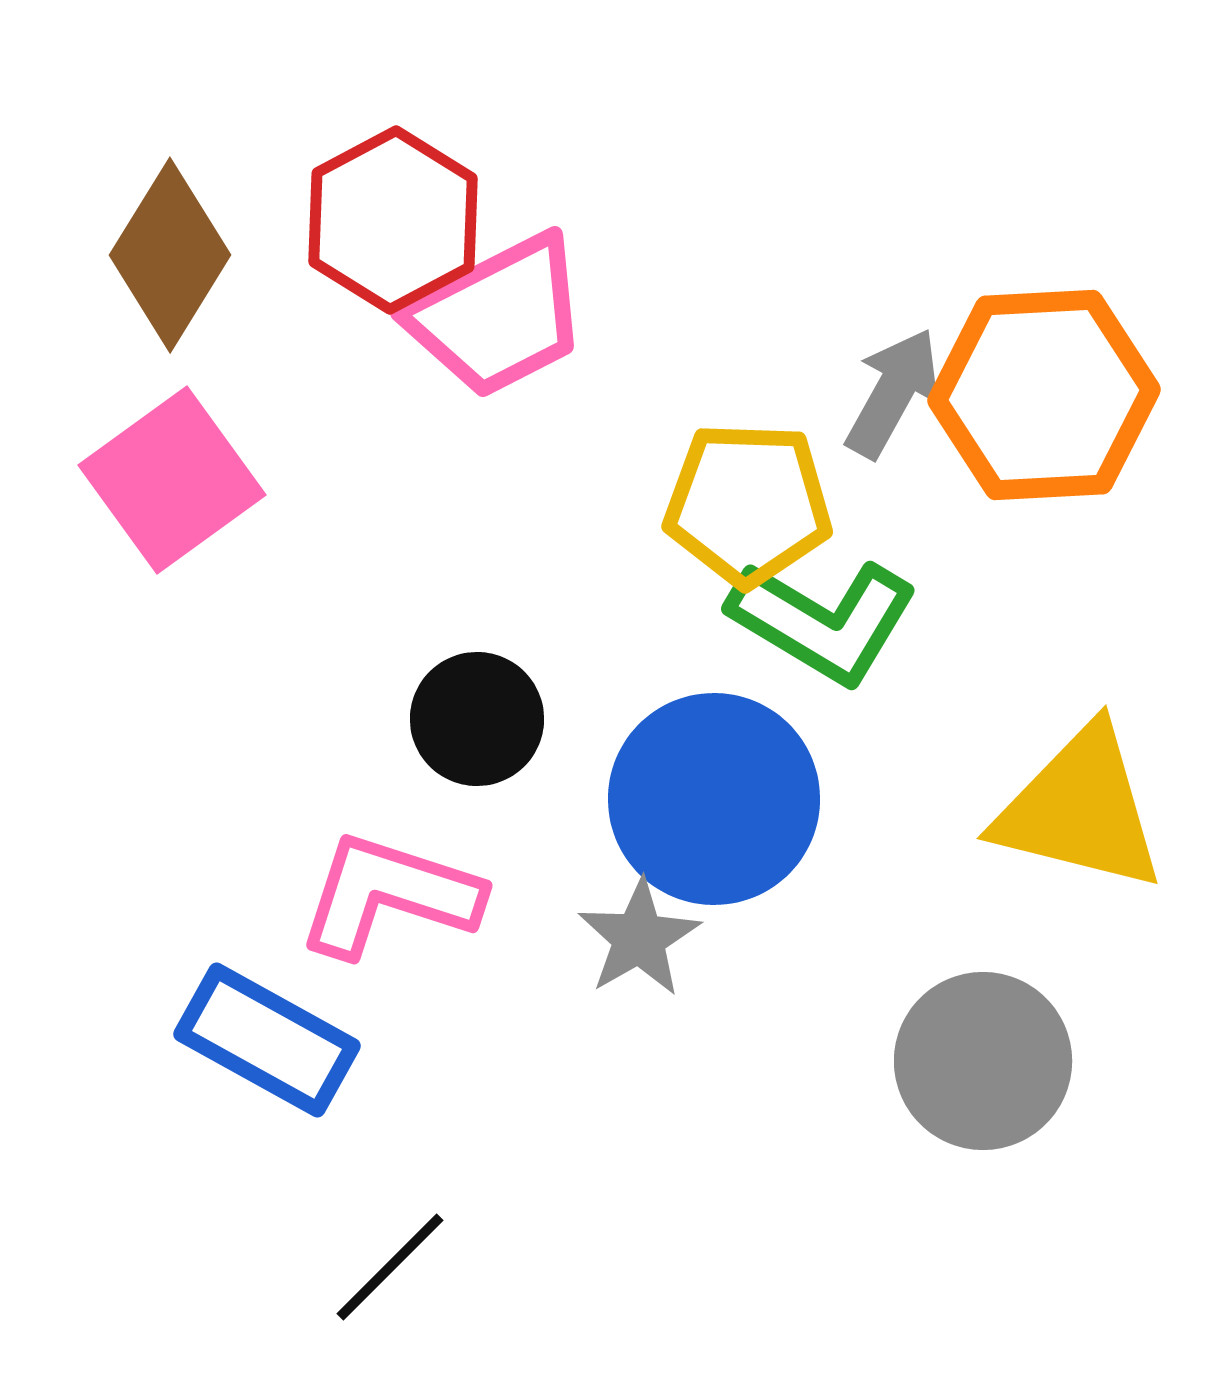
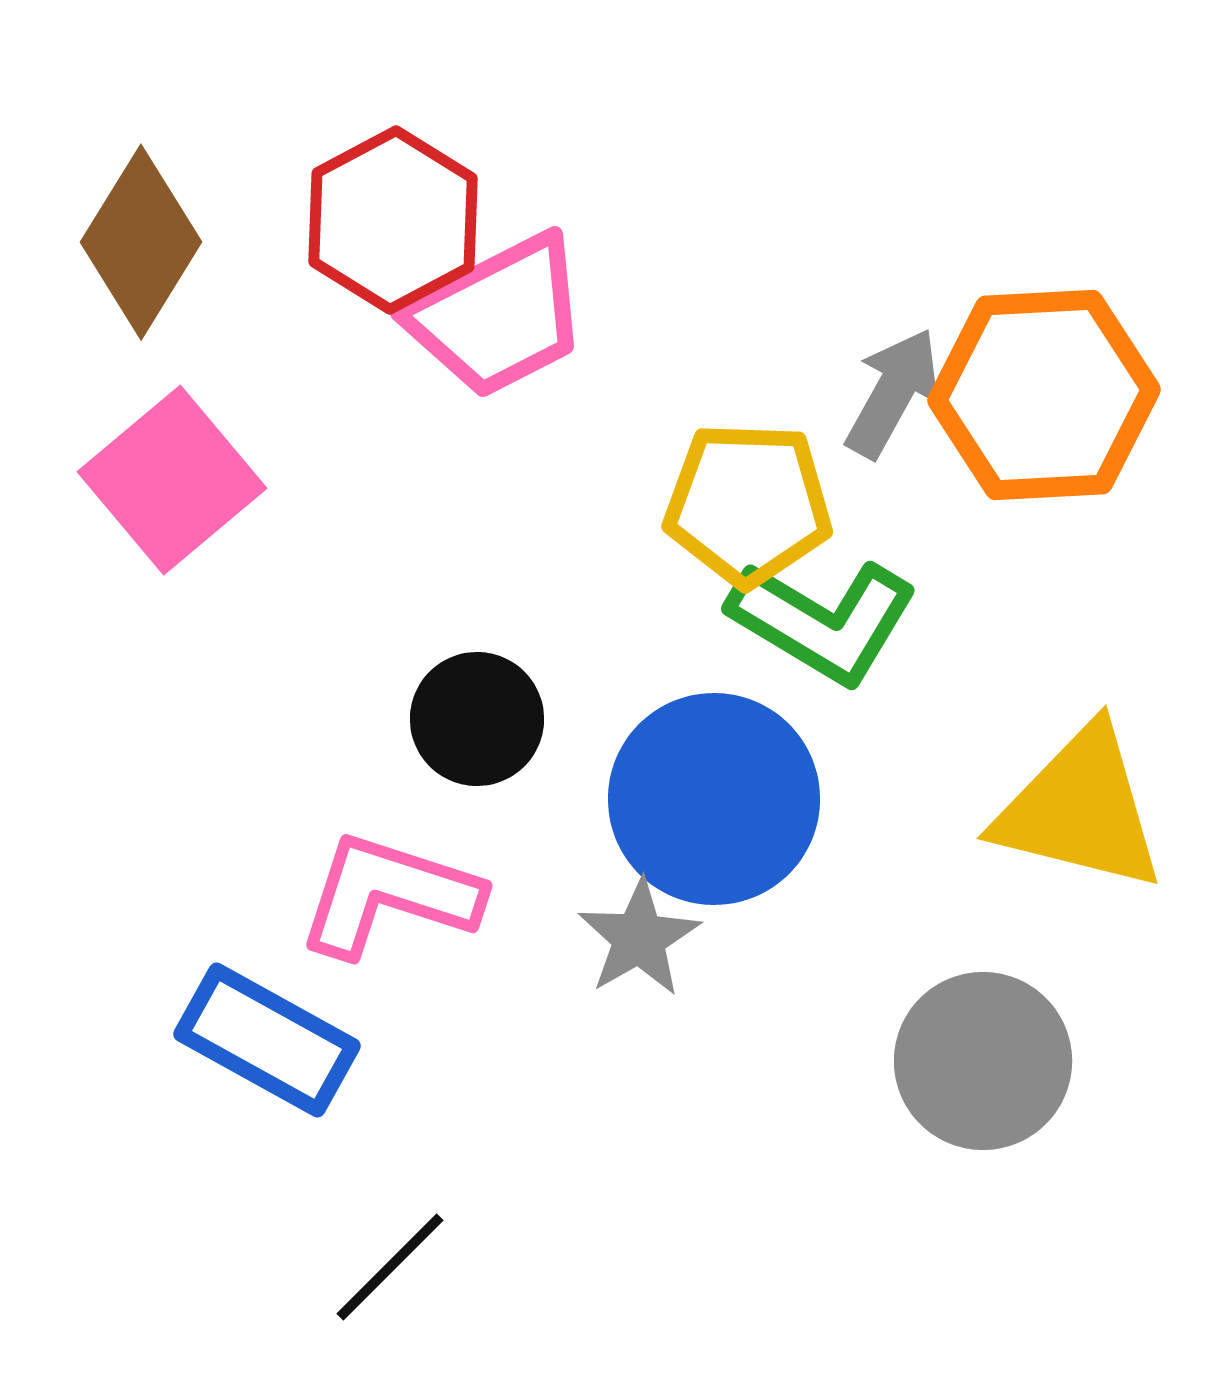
brown diamond: moved 29 px left, 13 px up
pink square: rotated 4 degrees counterclockwise
